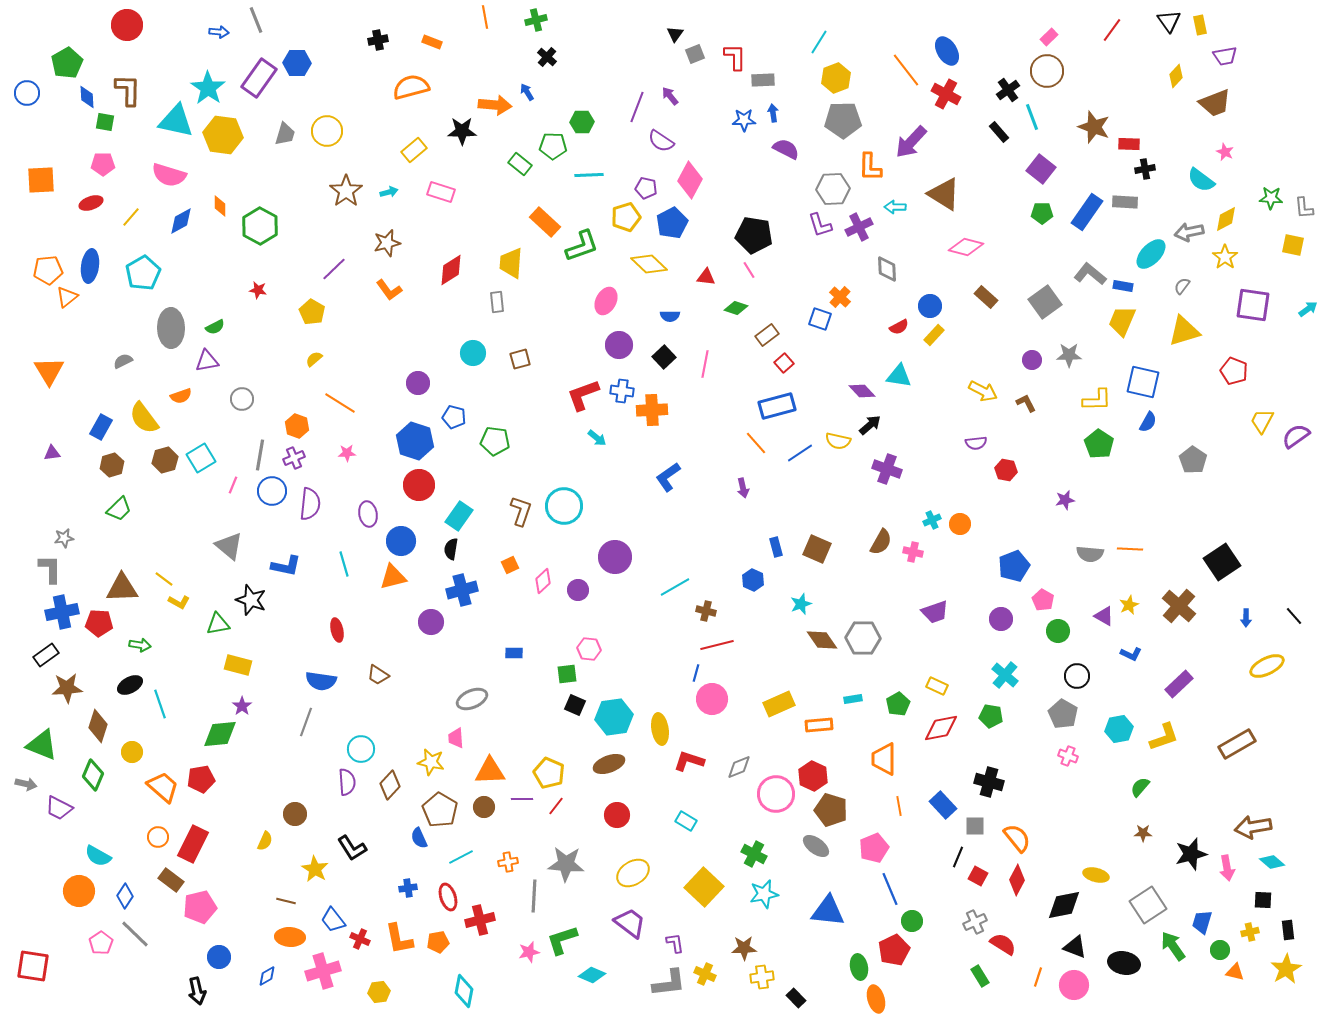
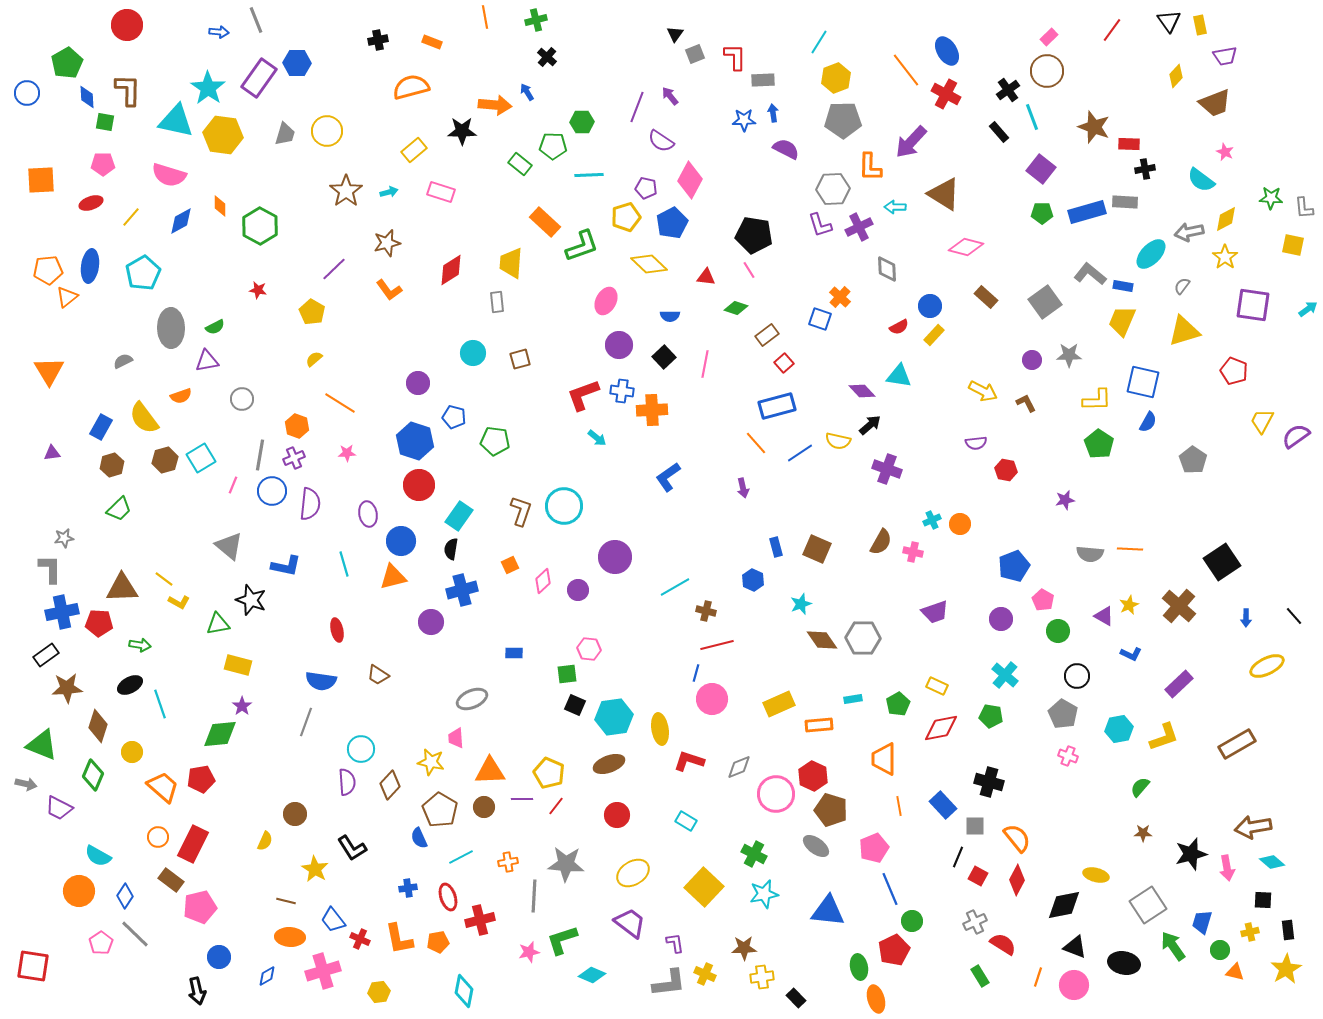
blue rectangle at (1087, 212): rotated 39 degrees clockwise
